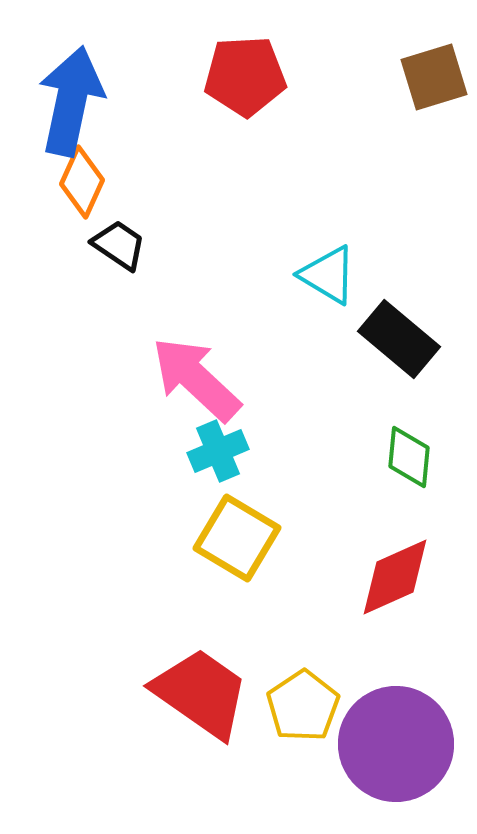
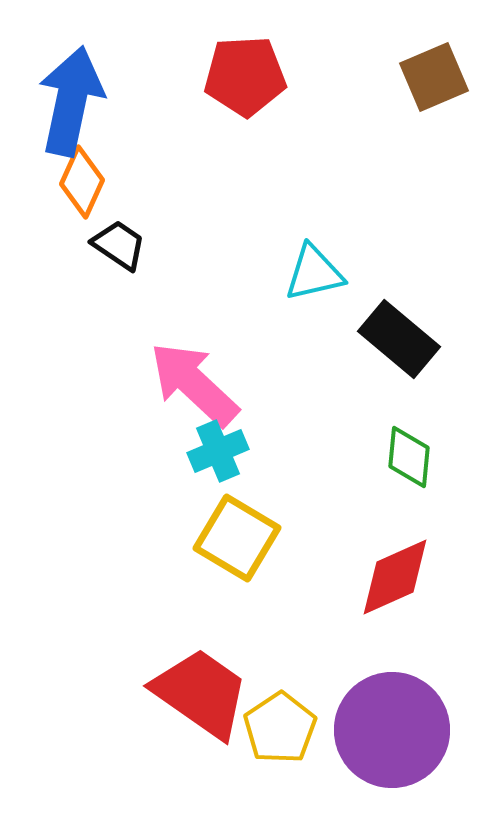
brown square: rotated 6 degrees counterclockwise
cyan triangle: moved 14 px left, 2 px up; rotated 44 degrees counterclockwise
pink arrow: moved 2 px left, 5 px down
yellow pentagon: moved 23 px left, 22 px down
purple circle: moved 4 px left, 14 px up
